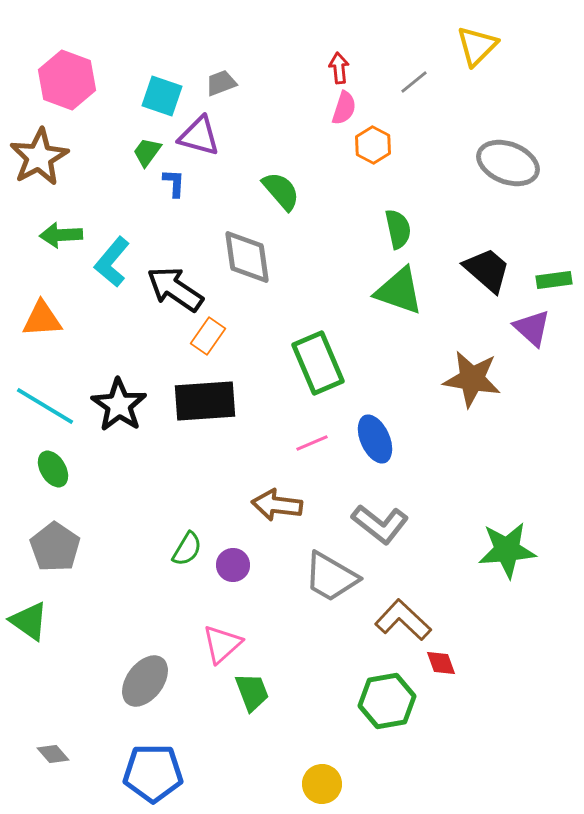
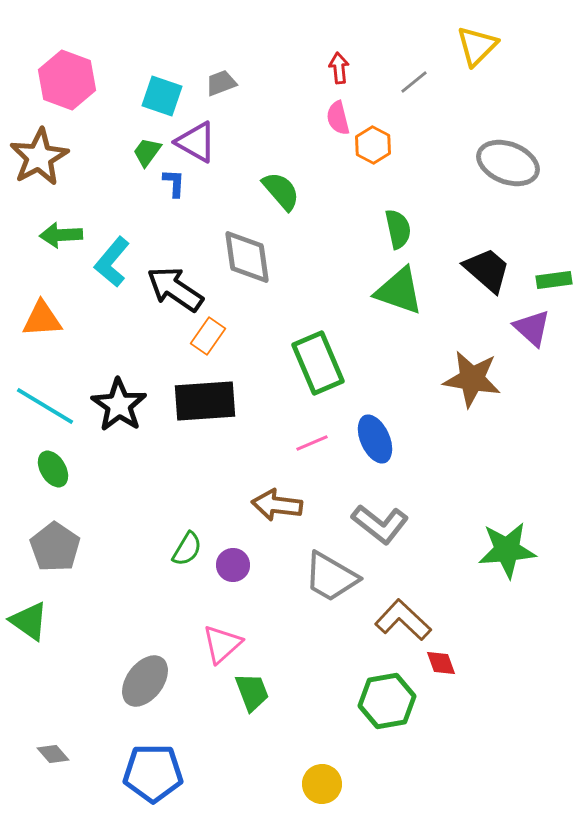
pink semicircle at (344, 108): moved 6 px left, 10 px down; rotated 148 degrees clockwise
purple triangle at (199, 136): moved 3 px left, 6 px down; rotated 15 degrees clockwise
